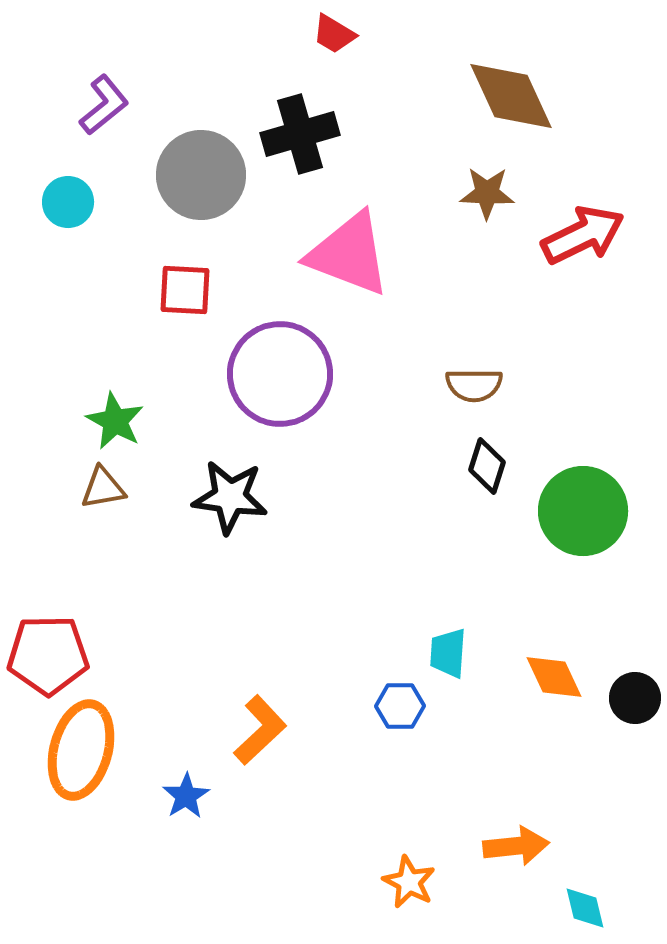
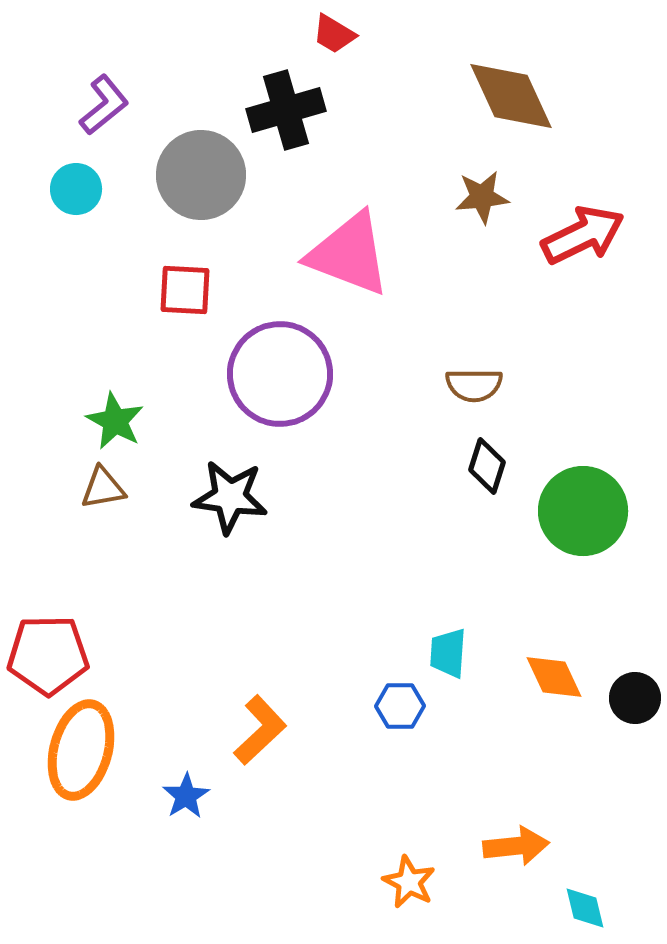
black cross: moved 14 px left, 24 px up
brown star: moved 5 px left, 4 px down; rotated 8 degrees counterclockwise
cyan circle: moved 8 px right, 13 px up
